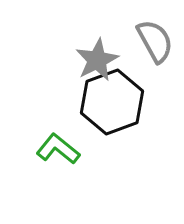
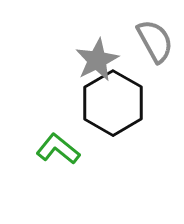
black hexagon: moved 1 px right, 1 px down; rotated 10 degrees counterclockwise
